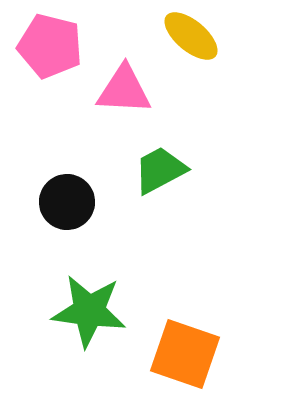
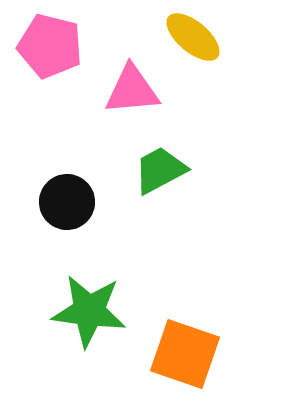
yellow ellipse: moved 2 px right, 1 px down
pink triangle: moved 8 px right; rotated 8 degrees counterclockwise
